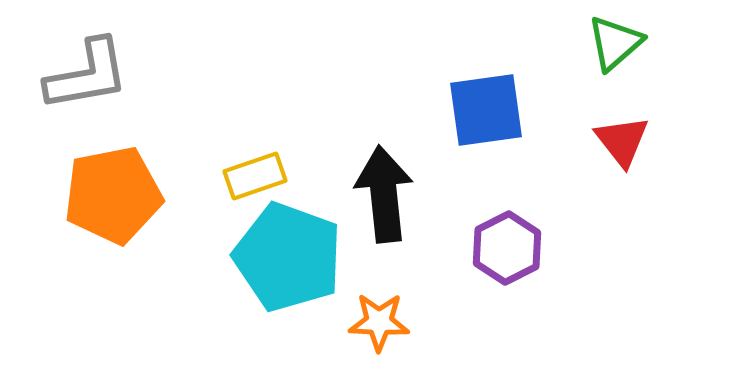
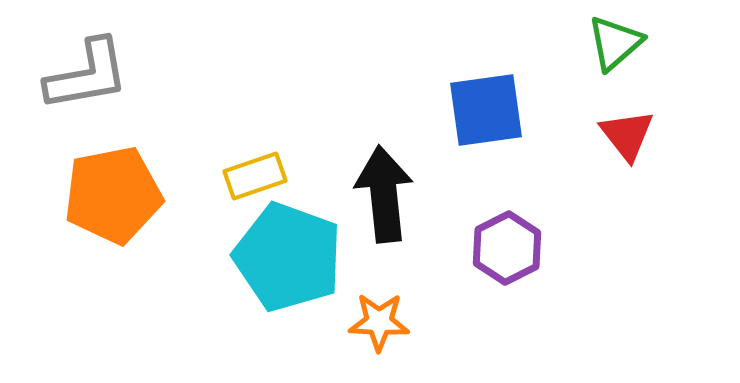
red triangle: moved 5 px right, 6 px up
